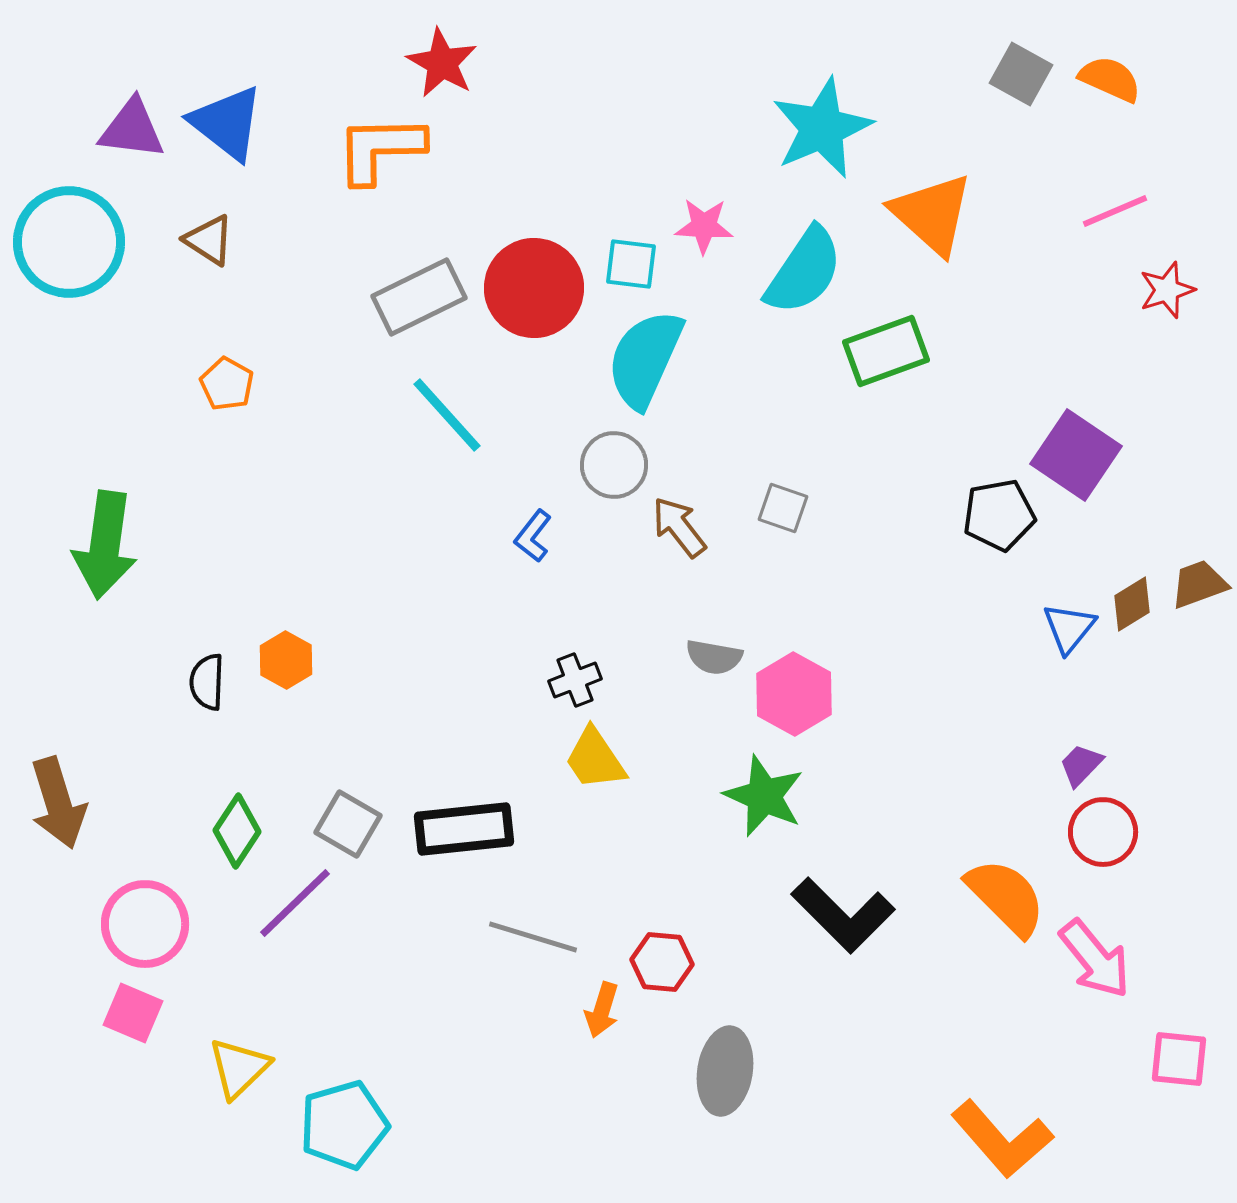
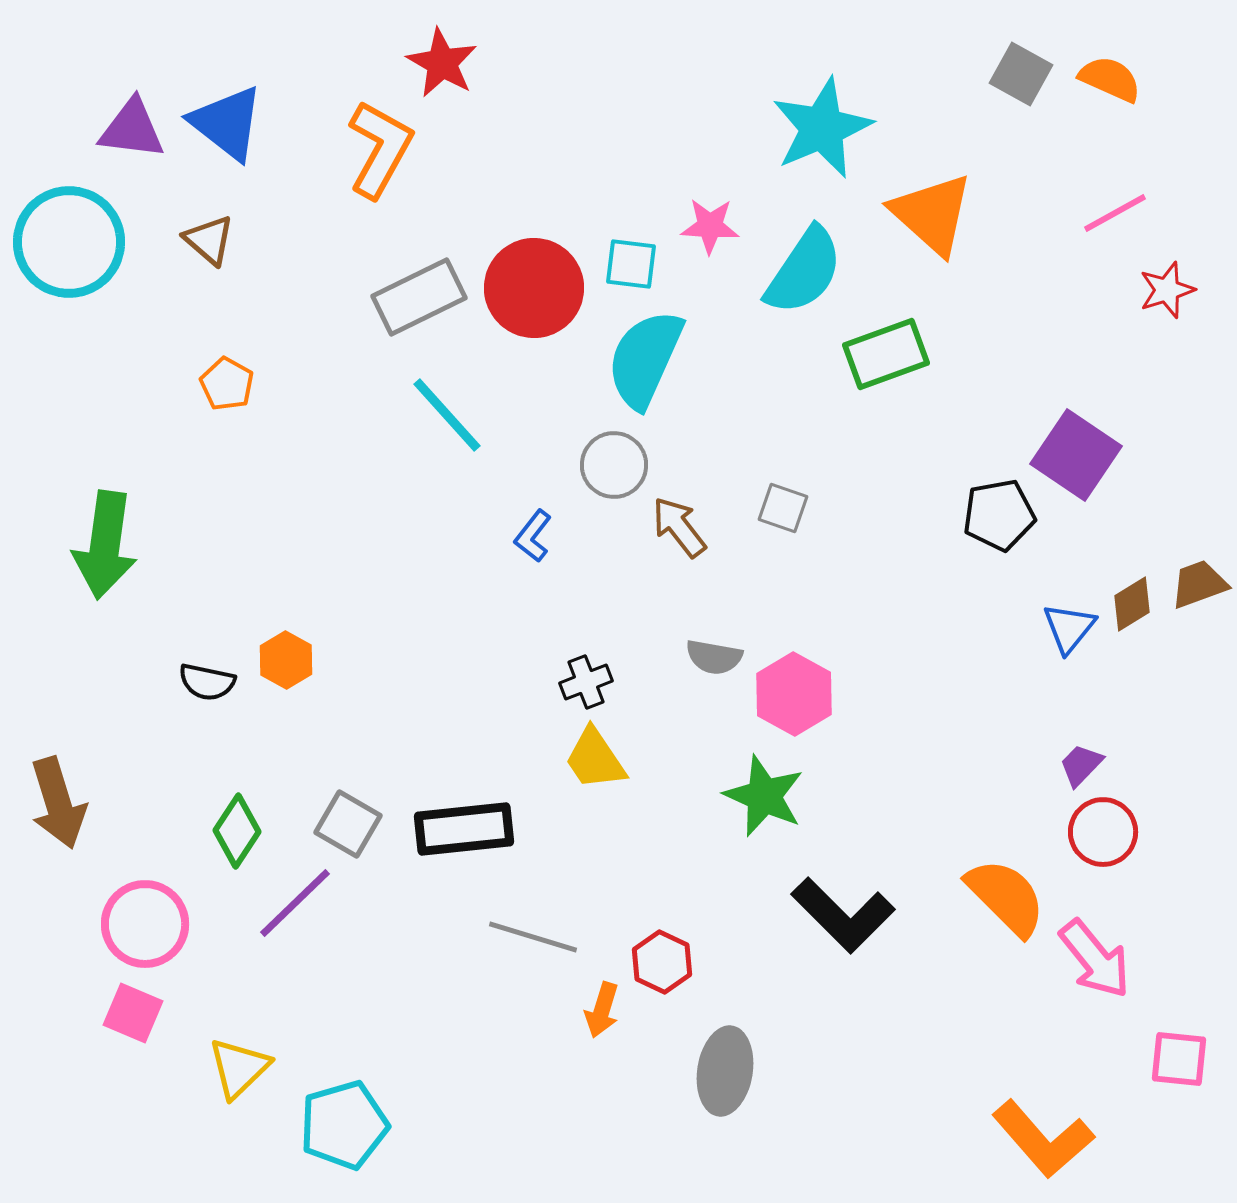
orange L-shape at (380, 149): rotated 120 degrees clockwise
pink line at (1115, 211): moved 2 px down; rotated 6 degrees counterclockwise
pink star at (704, 226): moved 6 px right
brown triangle at (209, 240): rotated 8 degrees clockwise
green rectangle at (886, 351): moved 3 px down
black cross at (575, 680): moved 11 px right, 2 px down
black semicircle at (207, 682): rotated 80 degrees counterclockwise
red hexagon at (662, 962): rotated 20 degrees clockwise
orange L-shape at (1002, 1139): moved 41 px right
